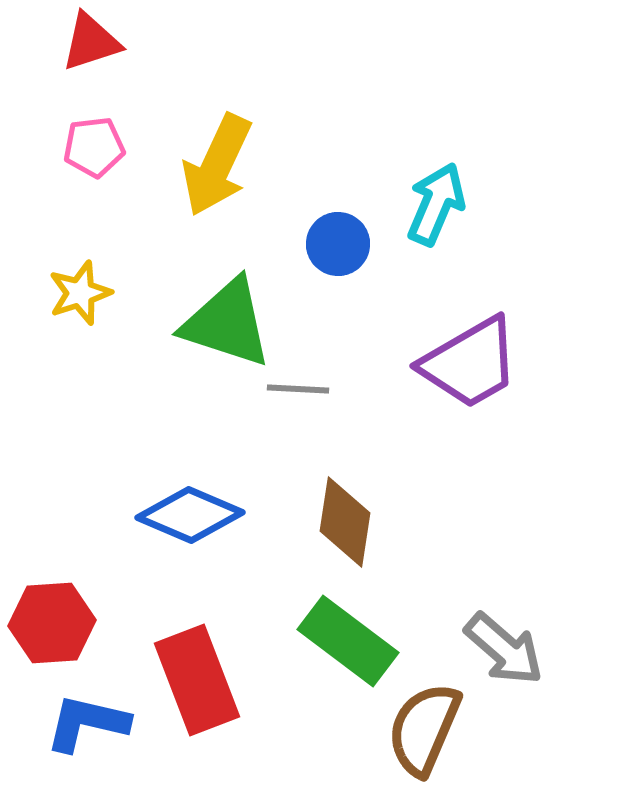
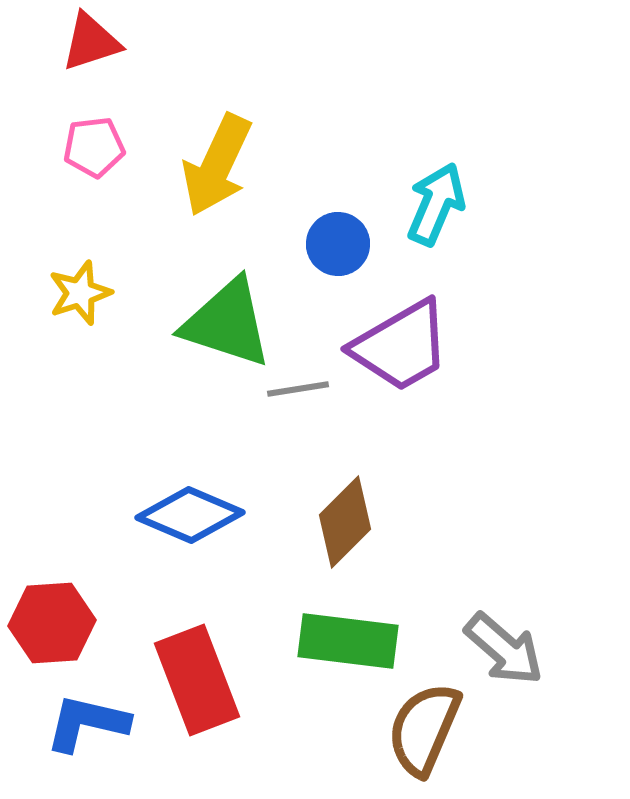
purple trapezoid: moved 69 px left, 17 px up
gray line: rotated 12 degrees counterclockwise
brown diamond: rotated 36 degrees clockwise
green rectangle: rotated 30 degrees counterclockwise
